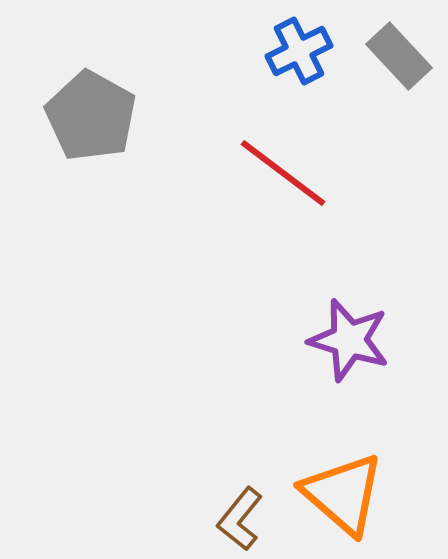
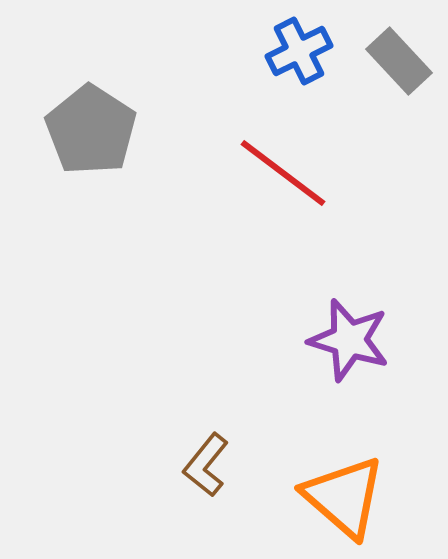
gray rectangle: moved 5 px down
gray pentagon: moved 14 px down; rotated 4 degrees clockwise
orange triangle: moved 1 px right, 3 px down
brown L-shape: moved 34 px left, 54 px up
